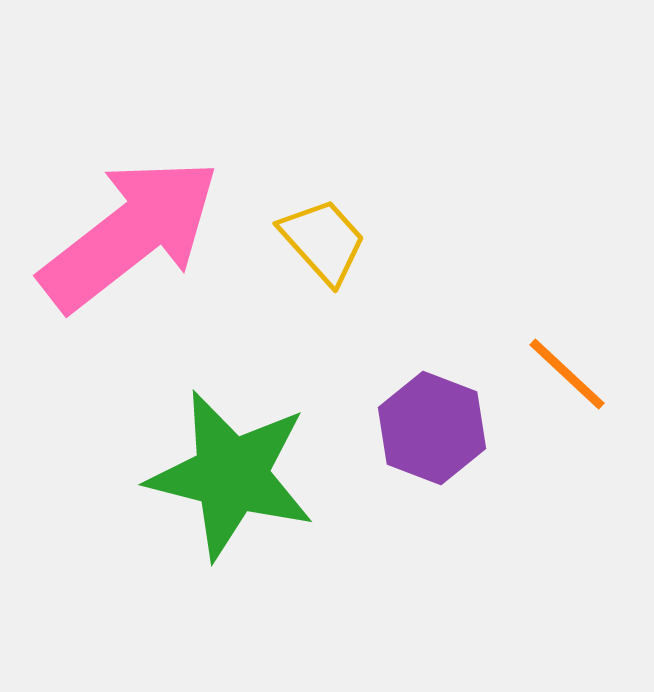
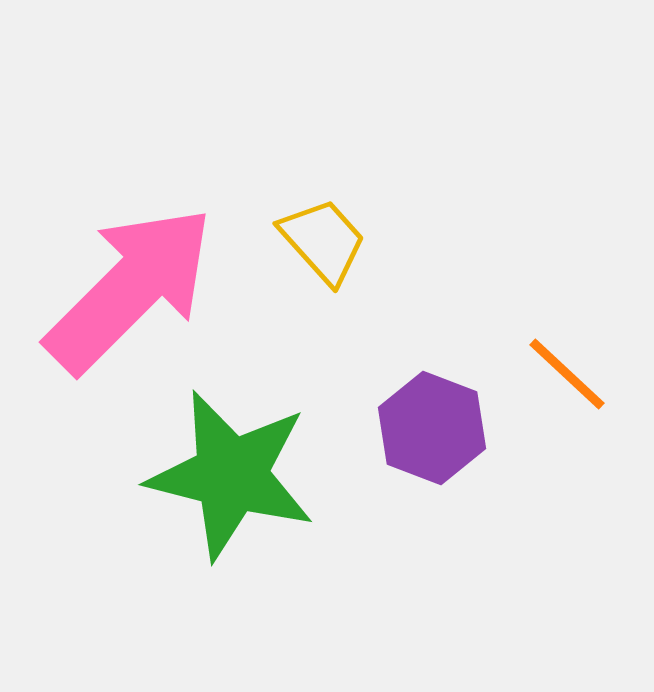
pink arrow: moved 55 px down; rotated 7 degrees counterclockwise
